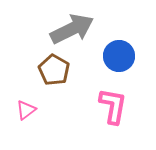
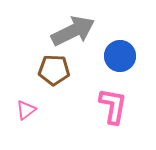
gray arrow: moved 1 px right, 2 px down
blue circle: moved 1 px right
brown pentagon: rotated 28 degrees counterclockwise
